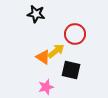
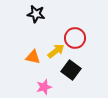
red circle: moved 4 px down
orange triangle: moved 10 px left; rotated 21 degrees counterclockwise
black square: rotated 24 degrees clockwise
pink star: moved 2 px left
